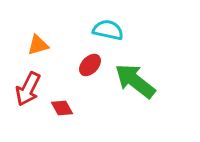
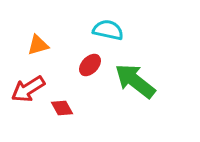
red arrow: rotated 32 degrees clockwise
